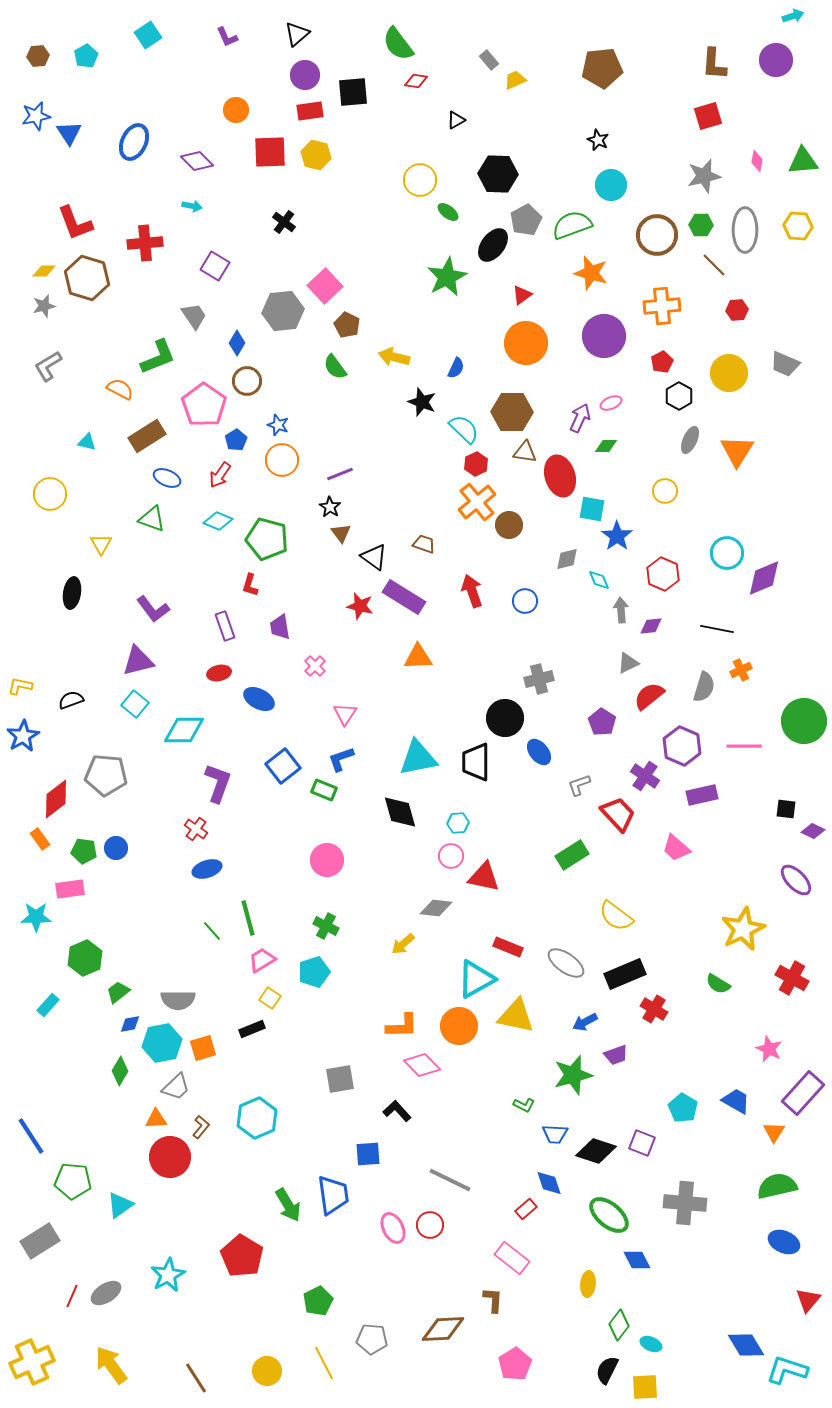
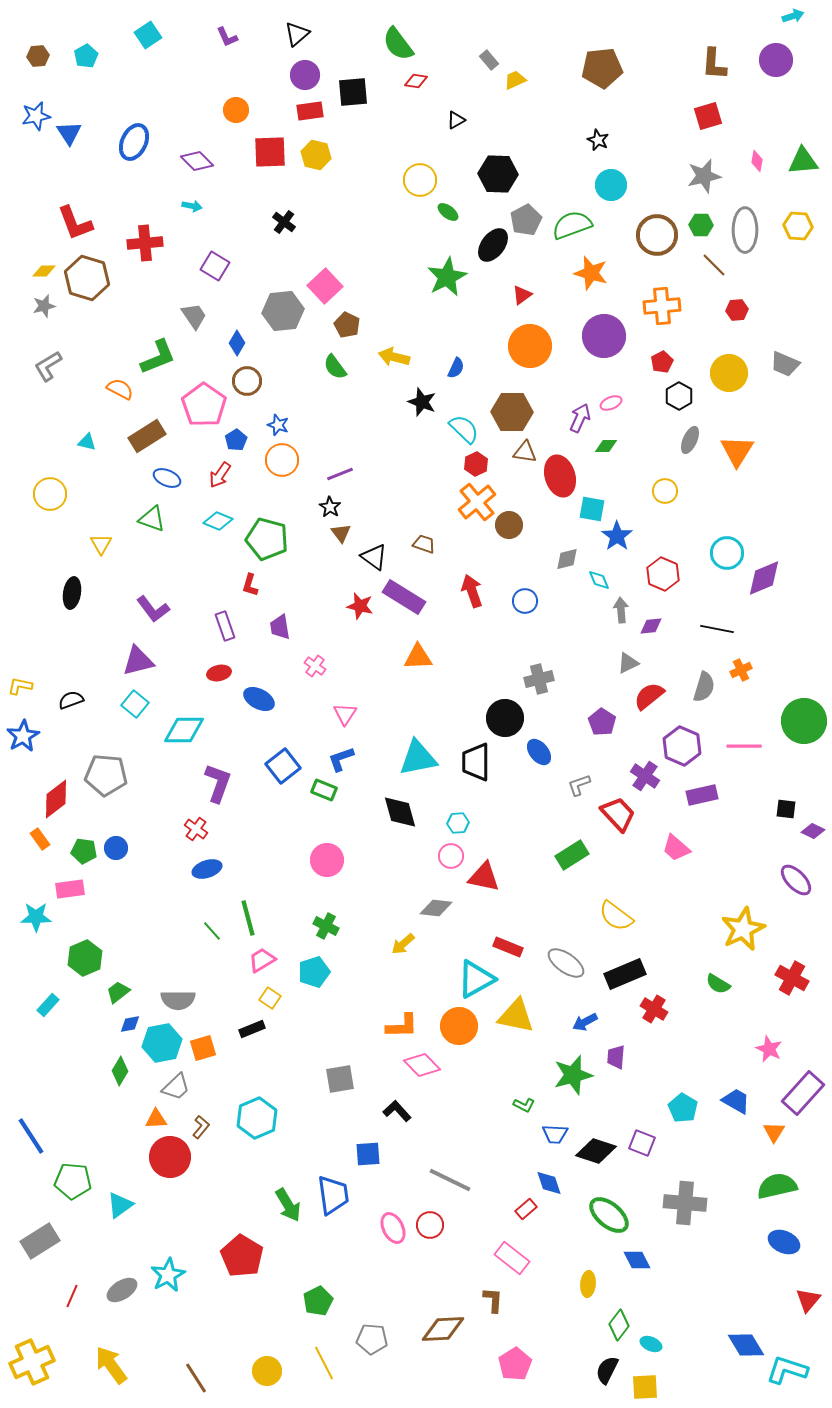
orange circle at (526, 343): moved 4 px right, 3 px down
pink cross at (315, 666): rotated 10 degrees counterclockwise
purple trapezoid at (616, 1055): moved 2 px down; rotated 115 degrees clockwise
gray ellipse at (106, 1293): moved 16 px right, 3 px up
